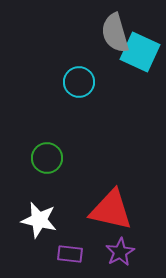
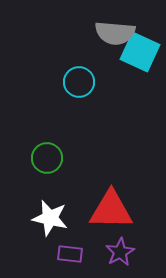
gray semicircle: rotated 69 degrees counterclockwise
red triangle: rotated 12 degrees counterclockwise
white star: moved 11 px right, 2 px up
